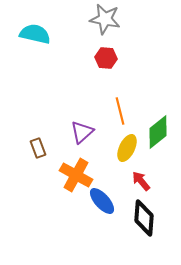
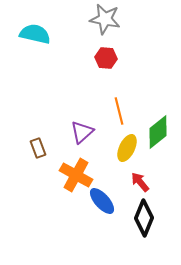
orange line: moved 1 px left
red arrow: moved 1 px left, 1 px down
black diamond: rotated 18 degrees clockwise
